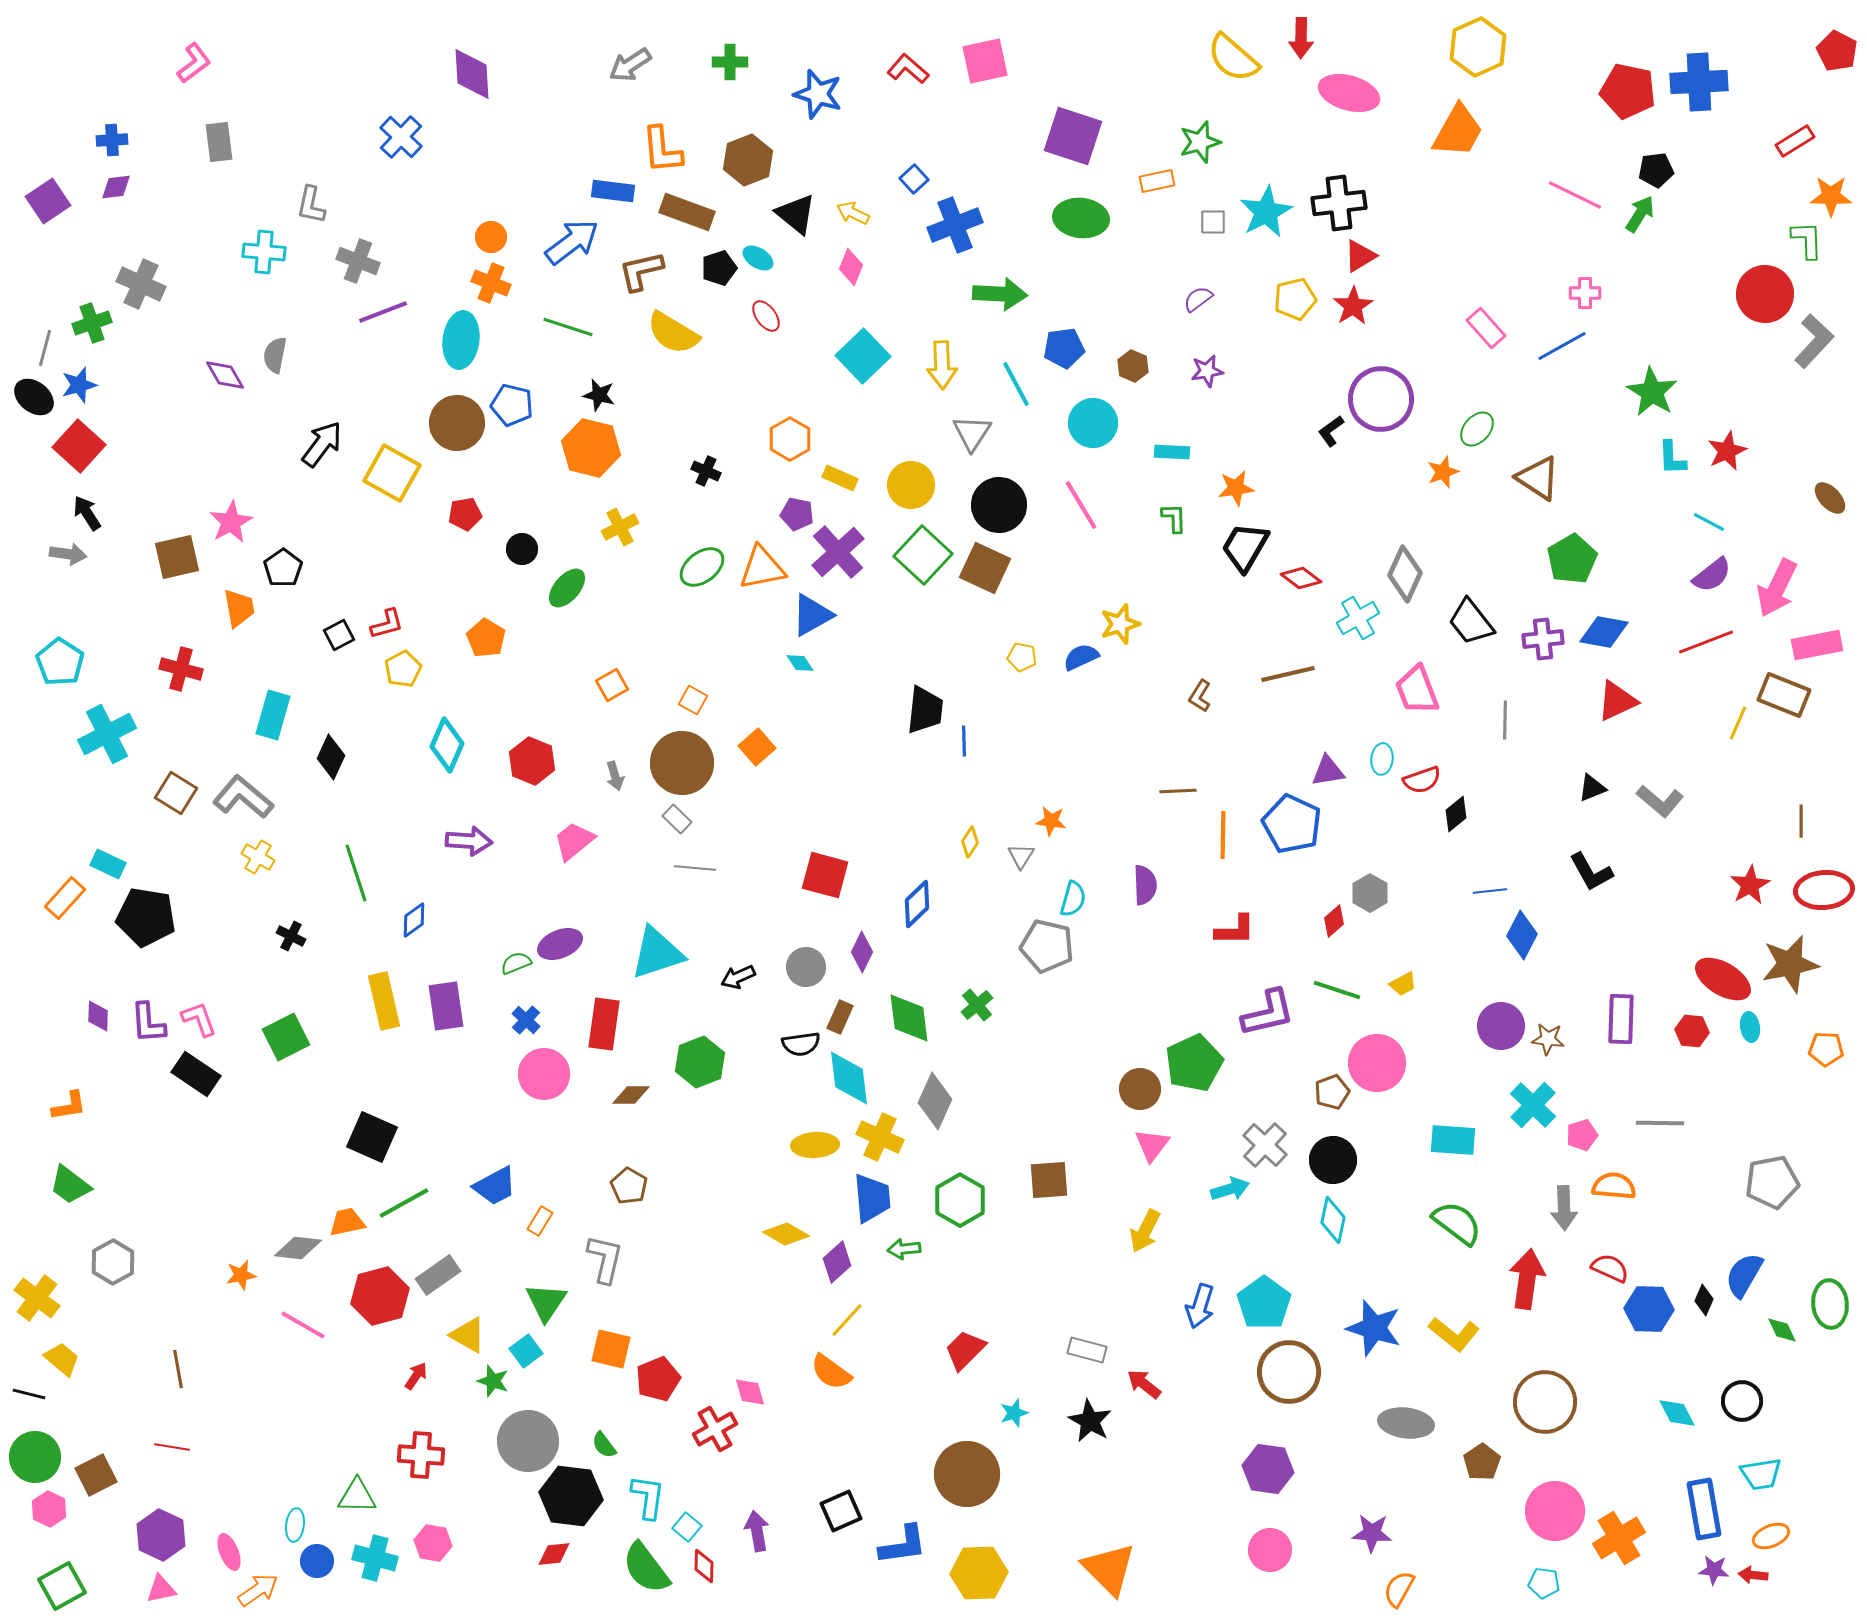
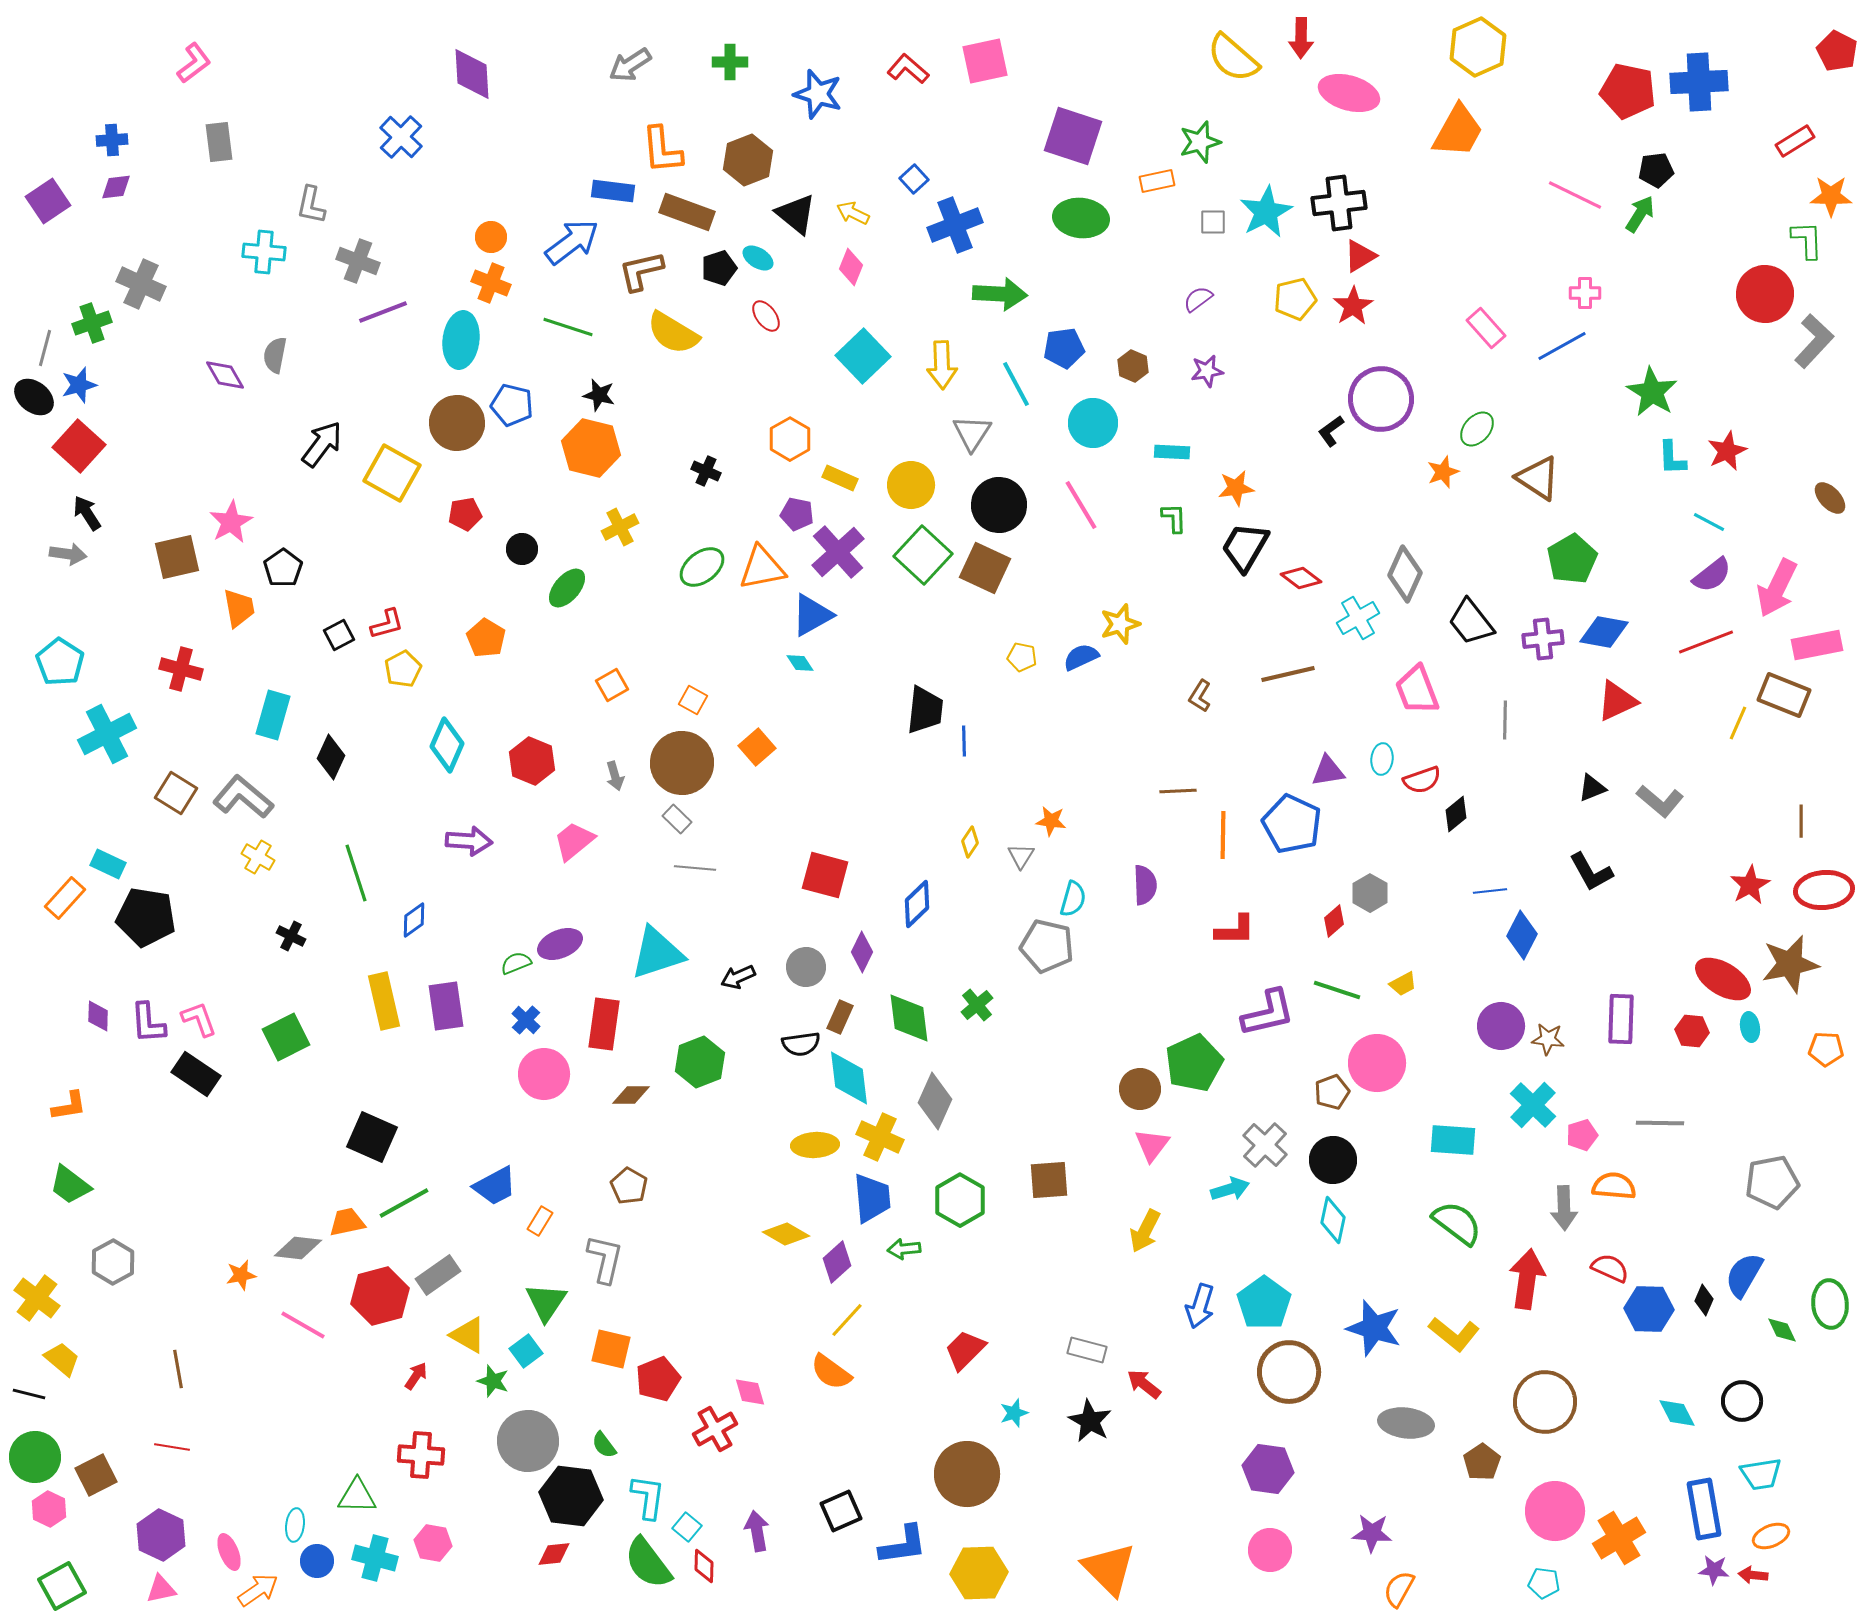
green semicircle at (646, 1568): moved 2 px right, 5 px up
